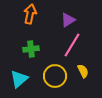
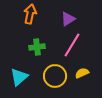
purple triangle: moved 1 px up
green cross: moved 6 px right, 2 px up
yellow semicircle: moved 1 px left, 2 px down; rotated 88 degrees counterclockwise
cyan triangle: moved 2 px up
